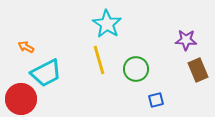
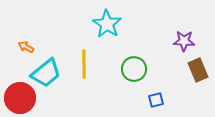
purple star: moved 2 px left, 1 px down
yellow line: moved 15 px left, 4 px down; rotated 16 degrees clockwise
green circle: moved 2 px left
cyan trapezoid: rotated 12 degrees counterclockwise
red circle: moved 1 px left, 1 px up
